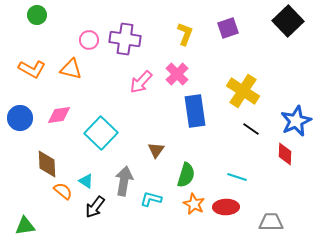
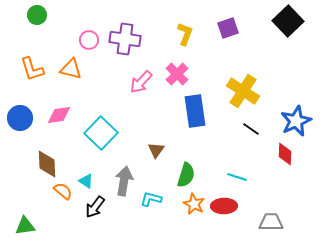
orange L-shape: rotated 44 degrees clockwise
red ellipse: moved 2 px left, 1 px up
